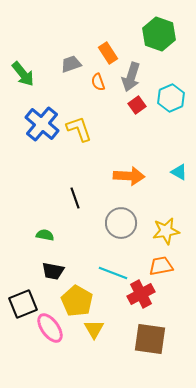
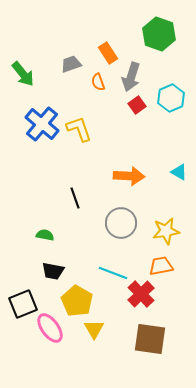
red cross: rotated 16 degrees counterclockwise
